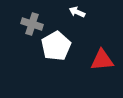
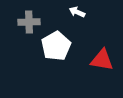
gray cross: moved 3 px left, 2 px up; rotated 20 degrees counterclockwise
red triangle: rotated 15 degrees clockwise
